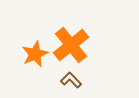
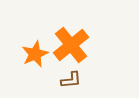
brown L-shape: rotated 130 degrees clockwise
